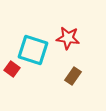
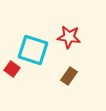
red star: moved 1 px right, 1 px up
brown rectangle: moved 4 px left
